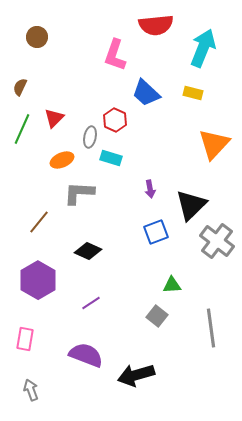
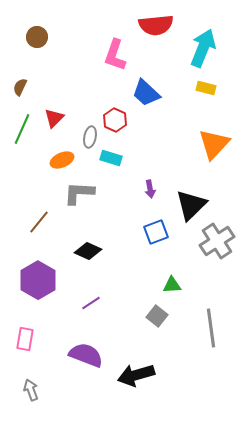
yellow rectangle: moved 13 px right, 5 px up
gray cross: rotated 20 degrees clockwise
